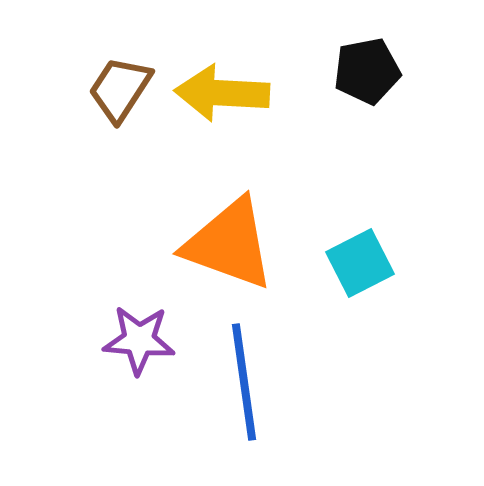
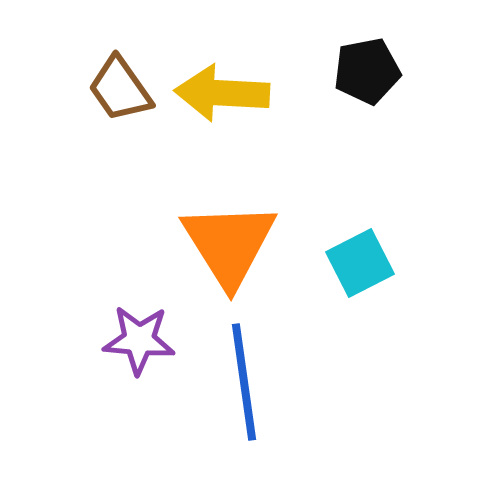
brown trapezoid: rotated 68 degrees counterclockwise
orange triangle: rotated 38 degrees clockwise
